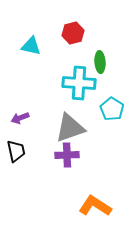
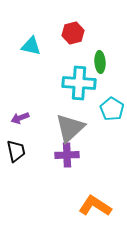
gray triangle: rotated 24 degrees counterclockwise
